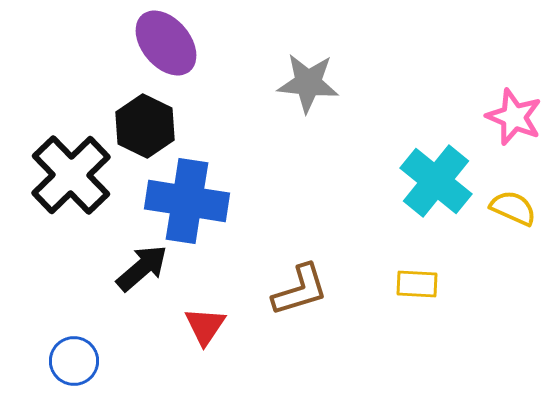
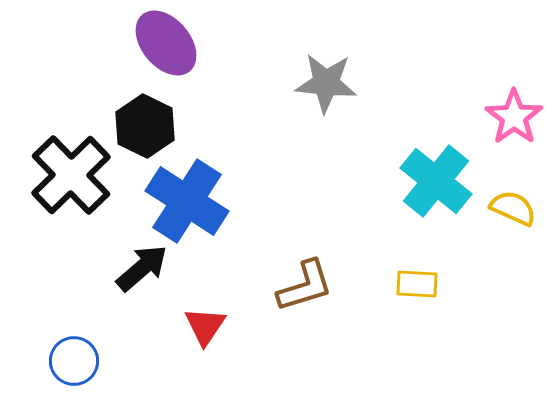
gray star: moved 18 px right
pink star: rotated 14 degrees clockwise
blue cross: rotated 24 degrees clockwise
brown L-shape: moved 5 px right, 4 px up
